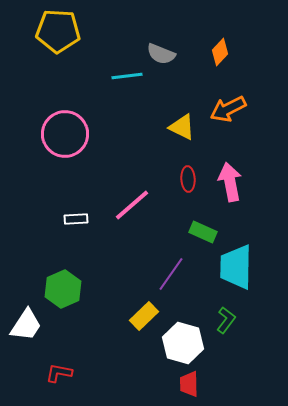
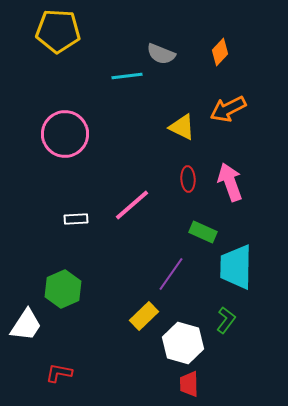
pink arrow: rotated 9 degrees counterclockwise
